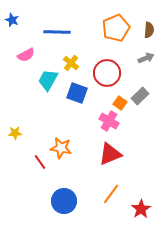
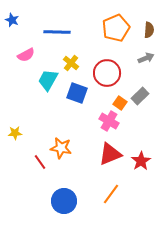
red star: moved 48 px up
